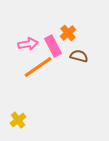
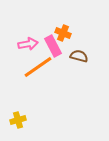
orange cross: moved 5 px left; rotated 28 degrees counterclockwise
yellow cross: rotated 21 degrees clockwise
